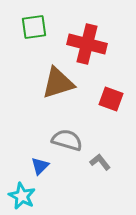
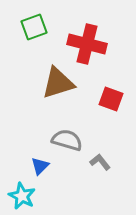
green square: rotated 12 degrees counterclockwise
